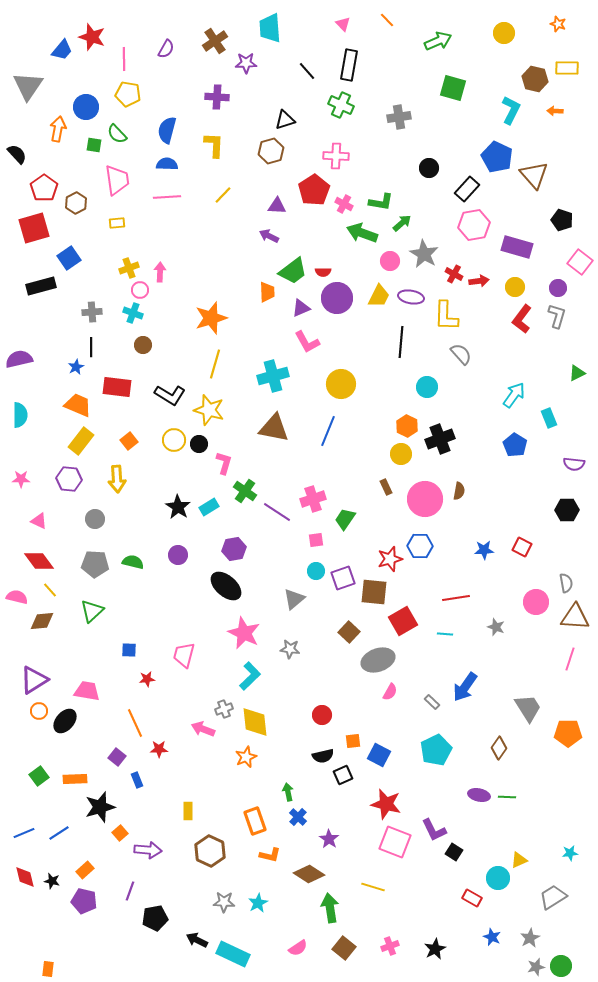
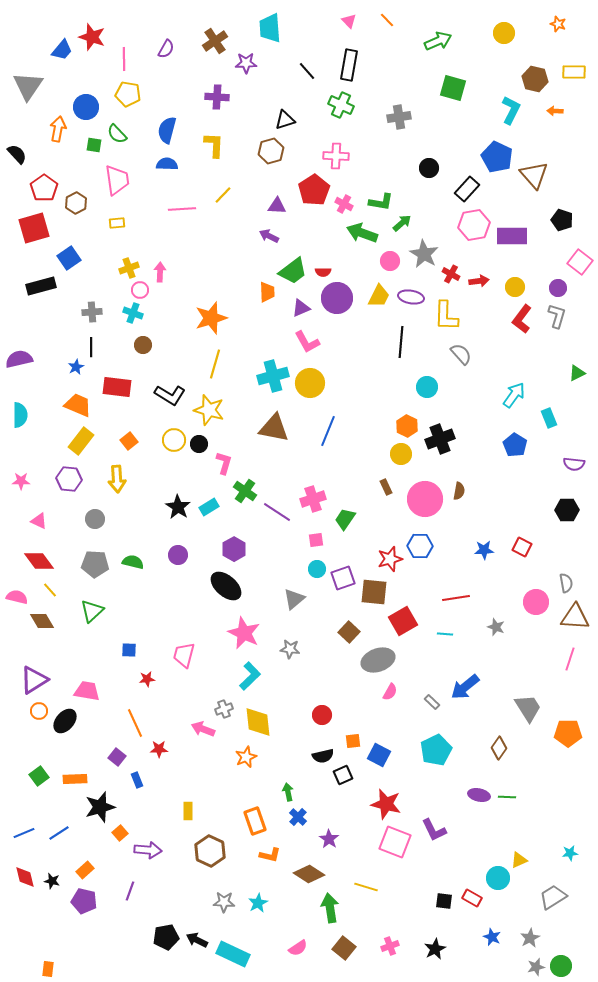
pink triangle at (343, 24): moved 6 px right, 3 px up
yellow rectangle at (567, 68): moved 7 px right, 4 px down
pink line at (167, 197): moved 15 px right, 12 px down
purple rectangle at (517, 247): moved 5 px left, 11 px up; rotated 16 degrees counterclockwise
red cross at (454, 274): moved 3 px left
yellow circle at (341, 384): moved 31 px left, 1 px up
pink star at (21, 479): moved 2 px down
purple hexagon at (234, 549): rotated 20 degrees counterclockwise
cyan circle at (316, 571): moved 1 px right, 2 px up
brown diamond at (42, 621): rotated 65 degrees clockwise
blue arrow at (465, 687): rotated 16 degrees clockwise
yellow diamond at (255, 722): moved 3 px right
black square at (454, 852): moved 10 px left, 49 px down; rotated 24 degrees counterclockwise
yellow line at (373, 887): moved 7 px left
black pentagon at (155, 918): moved 11 px right, 19 px down
